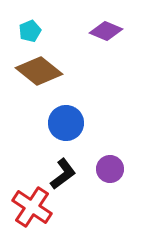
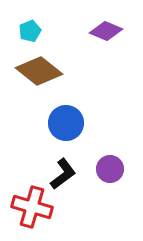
red cross: rotated 18 degrees counterclockwise
